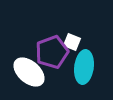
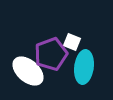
purple pentagon: moved 1 px left, 2 px down
white ellipse: moved 1 px left, 1 px up
